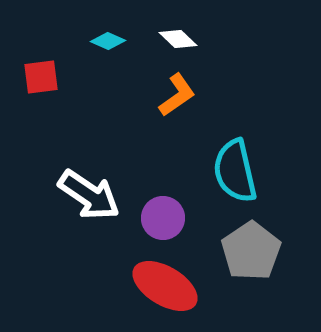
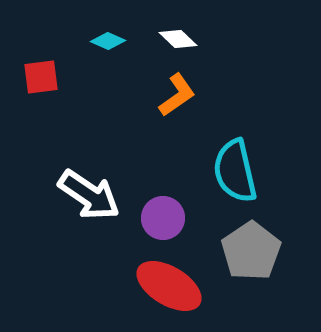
red ellipse: moved 4 px right
